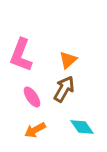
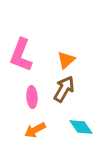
orange triangle: moved 2 px left
pink ellipse: rotated 30 degrees clockwise
cyan diamond: moved 1 px left
